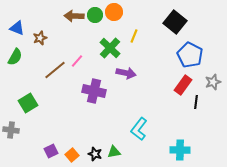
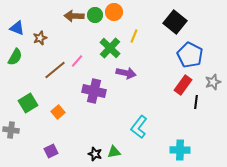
cyan L-shape: moved 2 px up
orange square: moved 14 px left, 43 px up
